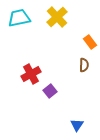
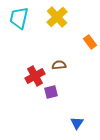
cyan trapezoid: rotated 65 degrees counterclockwise
brown semicircle: moved 25 px left; rotated 96 degrees counterclockwise
red cross: moved 4 px right, 2 px down
purple square: moved 1 px right, 1 px down; rotated 24 degrees clockwise
blue triangle: moved 2 px up
